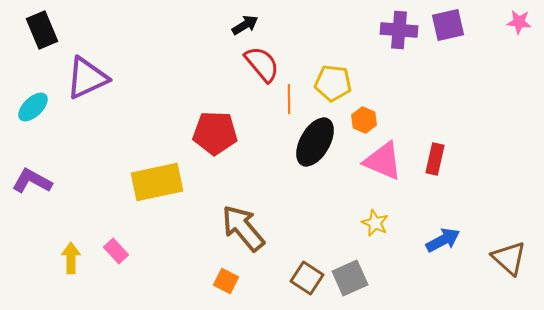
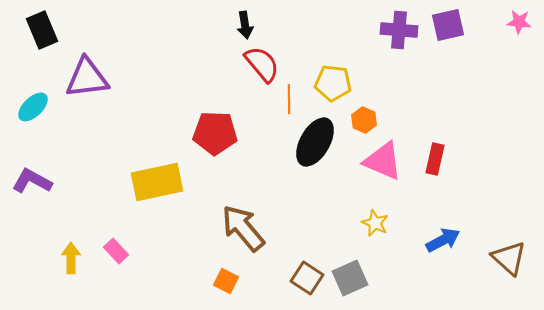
black arrow: rotated 112 degrees clockwise
purple triangle: rotated 18 degrees clockwise
